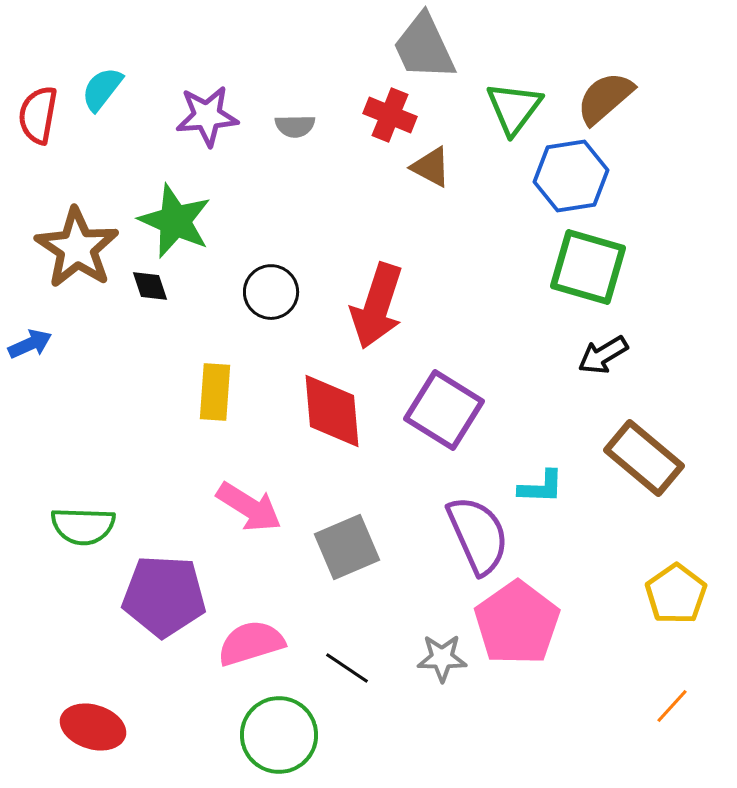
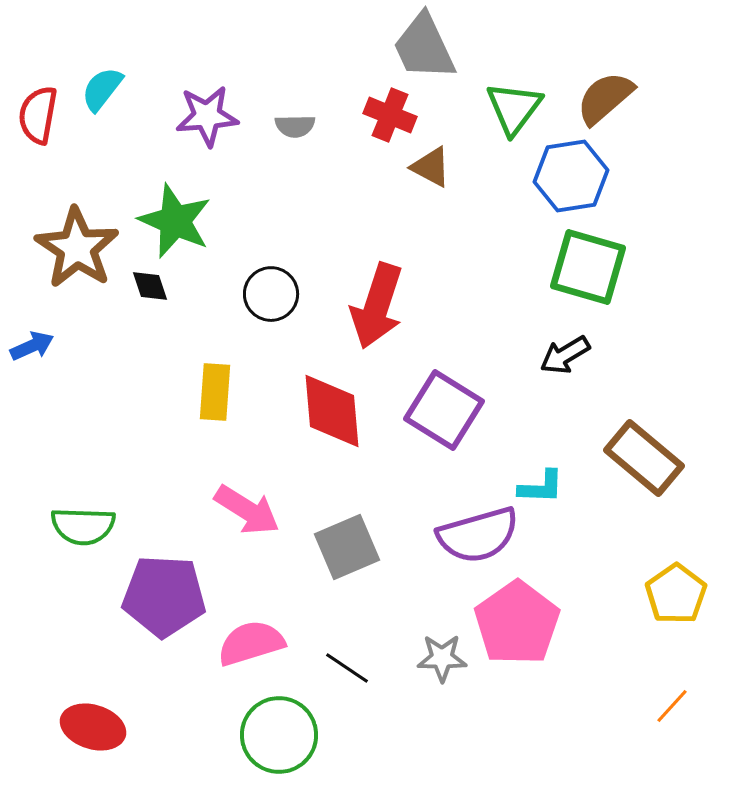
black circle: moved 2 px down
blue arrow: moved 2 px right, 2 px down
black arrow: moved 38 px left
pink arrow: moved 2 px left, 3 px down
purple semicircle: rotated 98 degrees clockwise
